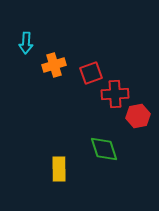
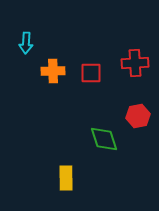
orange cross: moved 1 px left, 6 px down; rotated 15 degrees clockwise
red square: rotated 20 degrees clockwise
red cross: moved 20 px right, 31 px up
green diamond: moved 10 px up
yellow rectangle: moved 7 px right, 9 px down
